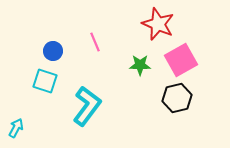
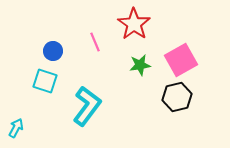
red star: moved 24 px left; rotated 12 degrees clockwise
green star: rotated 10 degrees counterclockwise
black hexagon: moved 1 px up
